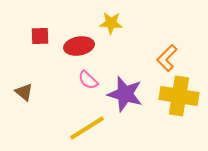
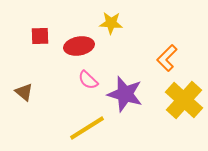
yellow cross: moved 5 px right, 4 px down; rotated 33 degrees clockwise
